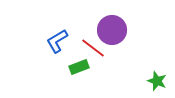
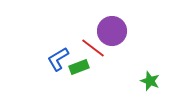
purple circle: moved 1 px down
blue L-shape: moved 1 px right, 18 px down
green star: moved 7 px left
